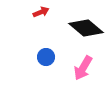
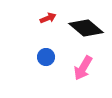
red arrow: moved 7 px right, 6 px down
